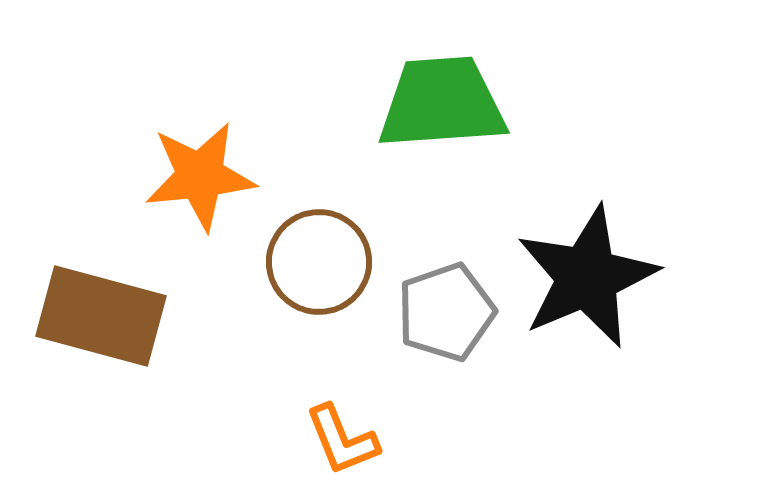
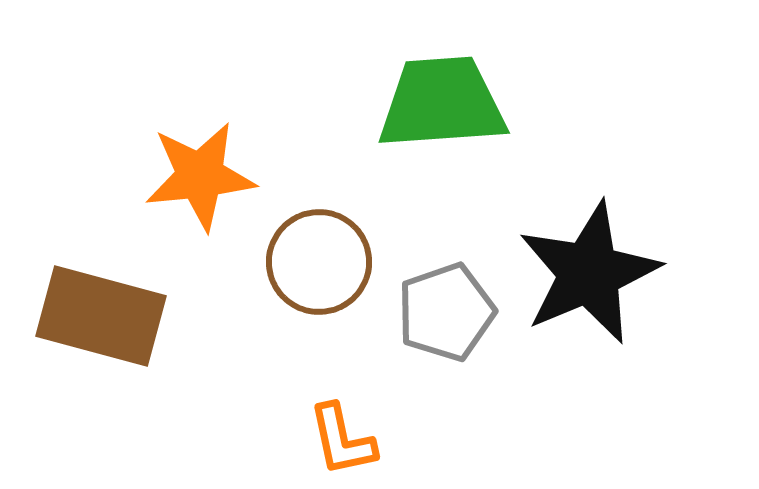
black star: moved 2 px right, 4 px up
orange L-shape: rotated 10 degrees clockwise
